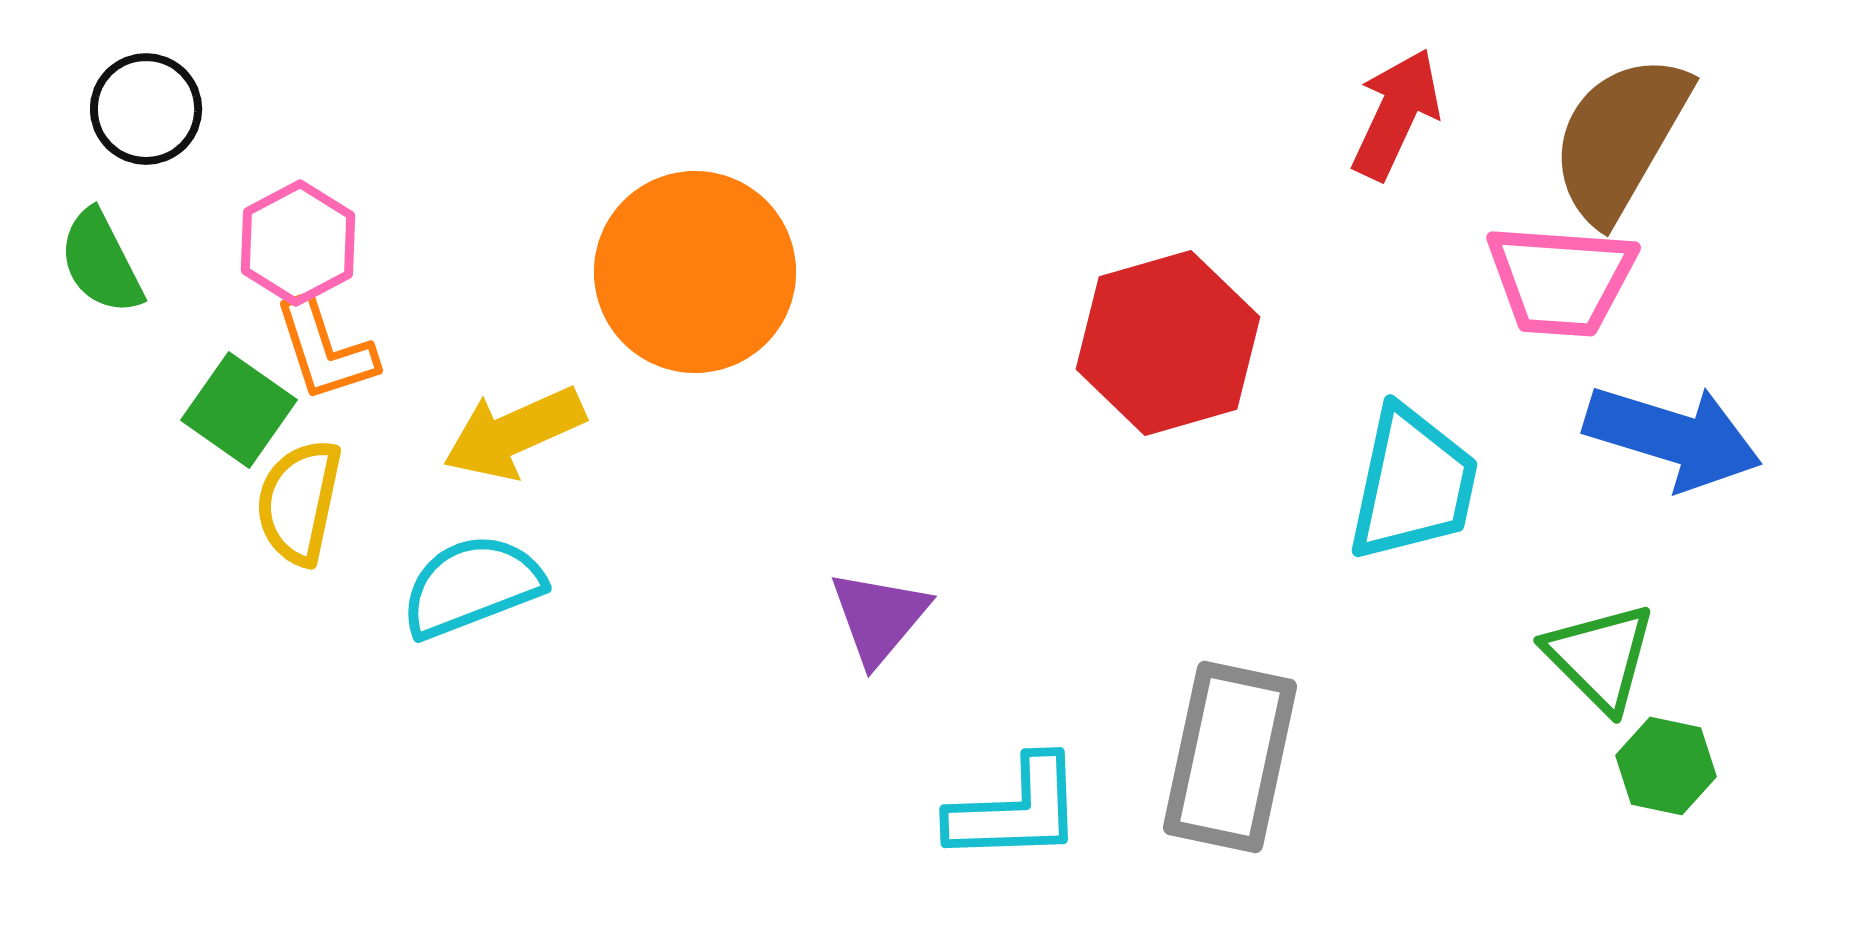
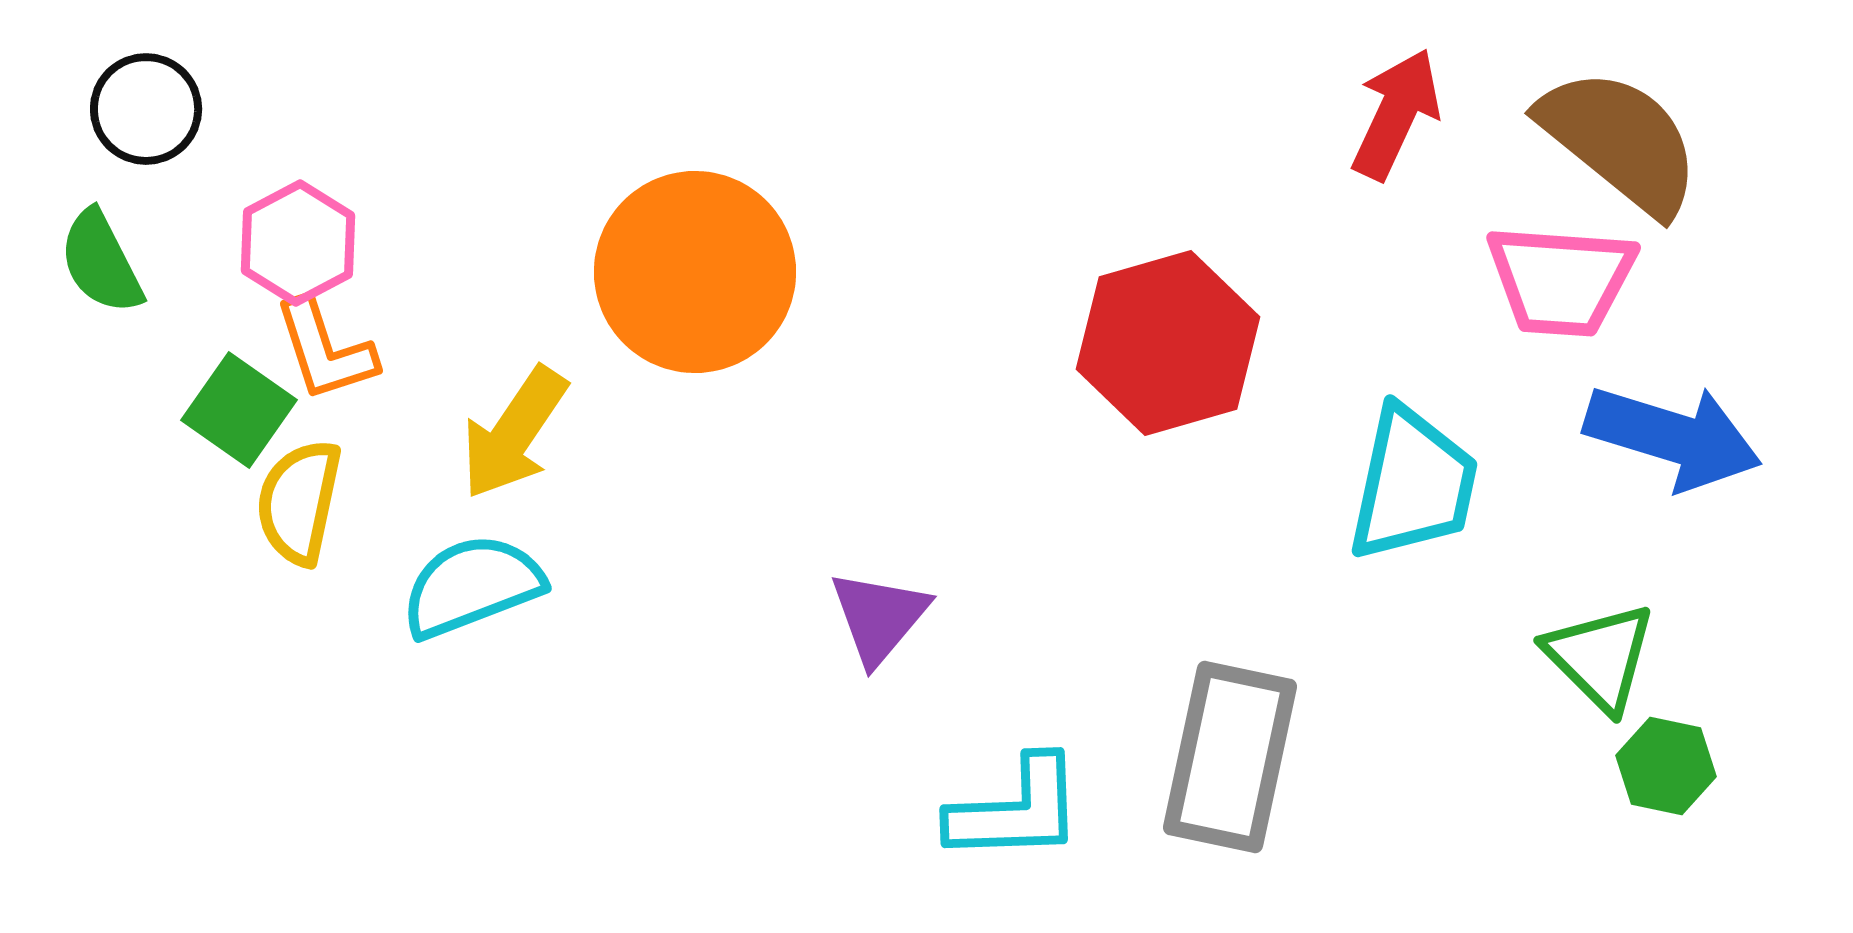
brown semicircle: moved 3 px down; rotated 99 degrees clockwise
yellow arrow: rotated 32 degrees counterclockwise
